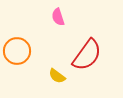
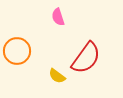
red semicircle: moved 1 px left, 3 px down
